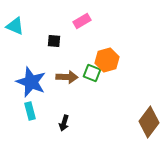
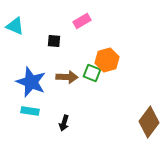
cyan rectangle: rotated 66 degrees counterclockwise
